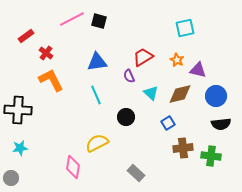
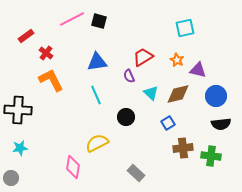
brown diamond: moved 2 px left
